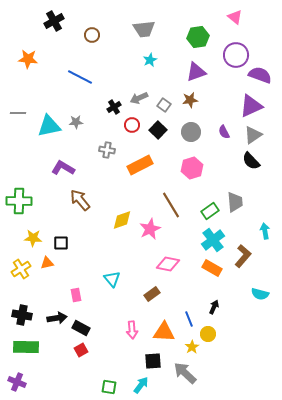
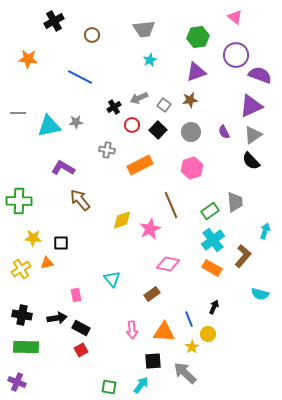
brown line at (171, 205): rotated 8 degrees clockwise
cyan arrow at (265, 231): rotated 28 degrees clockwise
